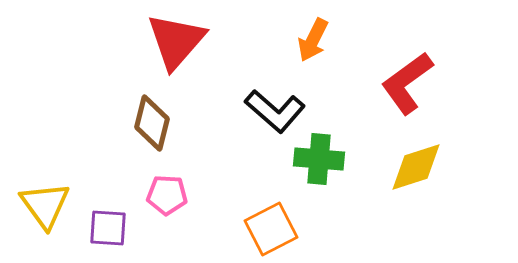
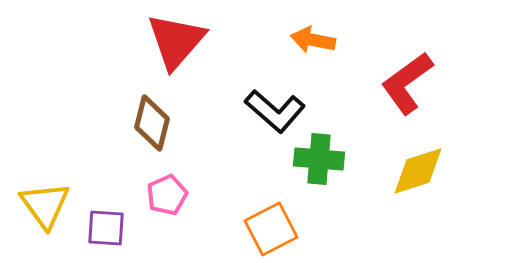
orange arrow: rotated 75 degrees clockwise
yellow diamond: moved 2 px right, 4 px down
pink pentagon: rotated 27 degrees counterclockwise
purple square: moved 2 px left
